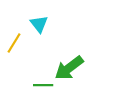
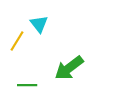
yellow line: moved 3 px right, 2 px up
green line: moved 16 px left
